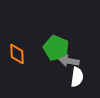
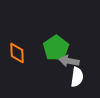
green pentagon: rotated 15 degrees clockwise
orange diamond: moved 1 px up
